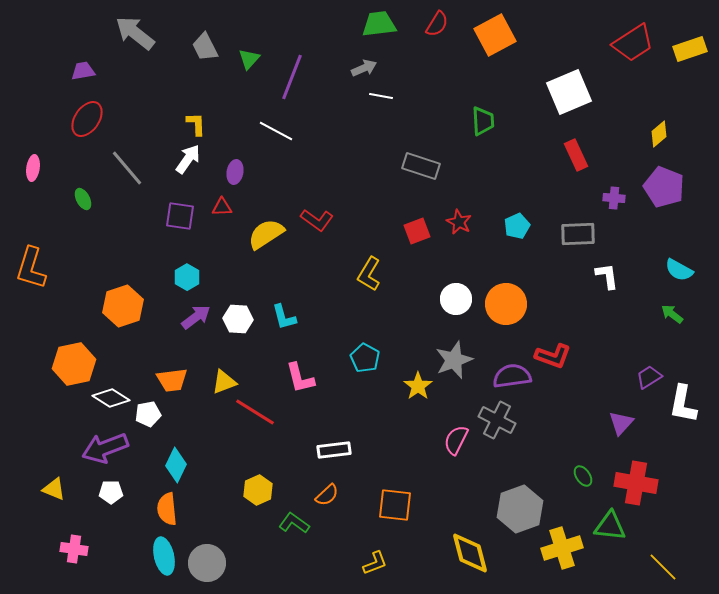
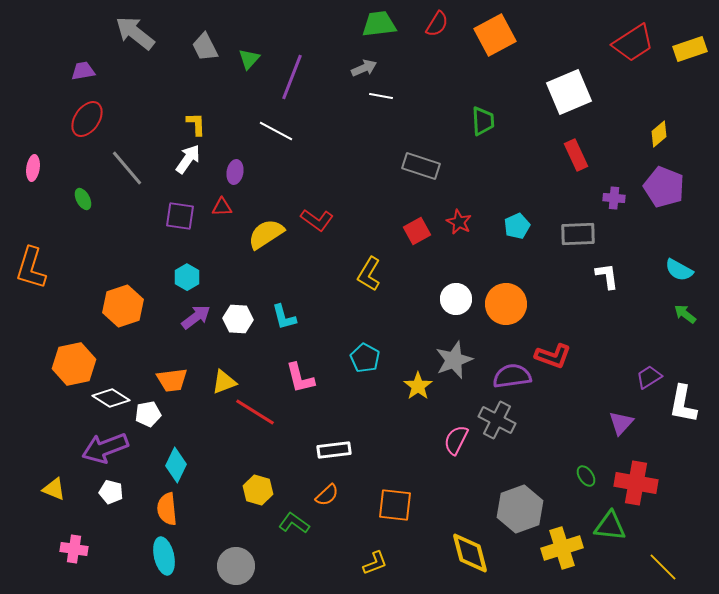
red square at (417, 231): rotated 8 degrees counterclockwise
green arrow at (672, 314): moved 13 px right
green ellipse at (583, 476): moved 3 px right
yellow hexagon at (258, 490): rotated 20 degrees counterclockwise
white pentagon at (111, 492): rotated 15 degrees clockwise
gray circle at (207, 563): moved 29 px right, 3 px down
